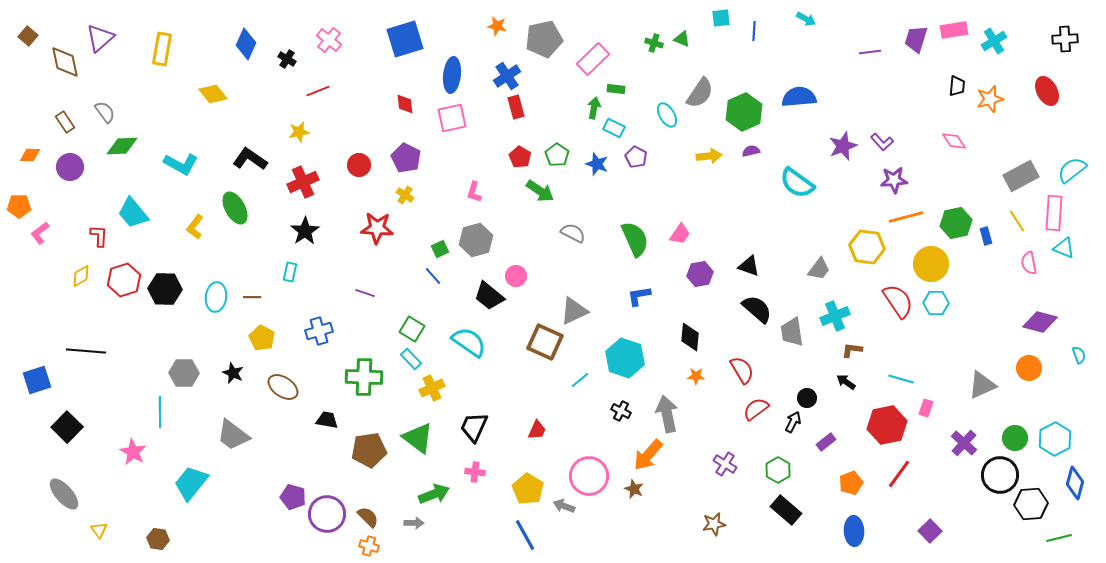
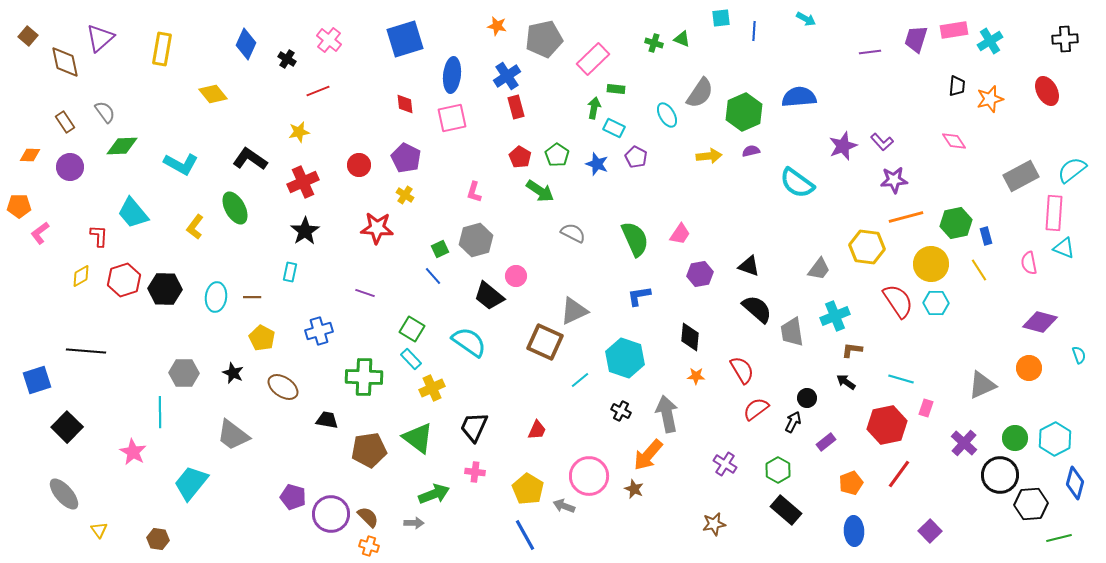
cyan cross at (994, 41): moved 4 px left
yellow line at (1017, 221): moved 38 px left, 49 px down
purple circle at (327, 514): moved 4 px right
